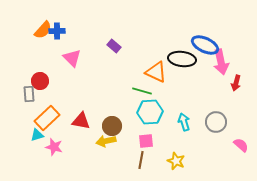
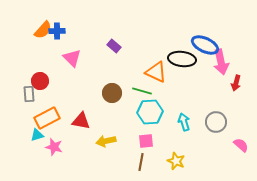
orange rectangle: rotated 15 degrees clockwise
brown circle: moved 33 px up
brown line: moved 2 px down
